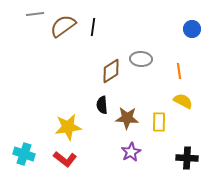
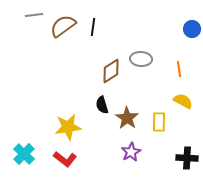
gray line: moved 1 px left, 1 px down
orange line: moved 2 px up
black semicircle: rotated 12 degrees counterclockwise
brown star: rotated 30 degrees clockwise
cyan cross: rotated 25 degrees clockwise
